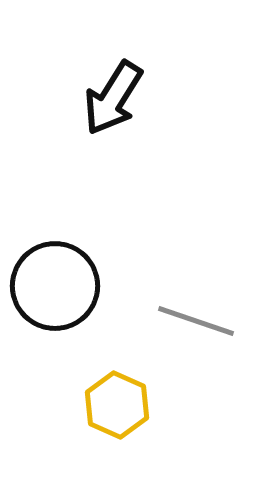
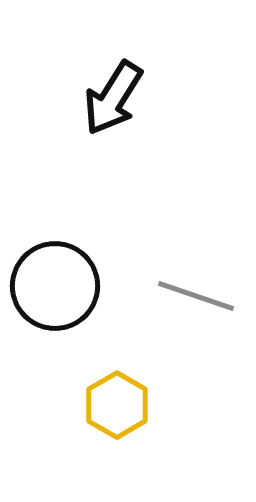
gray line: moved 25 px up
yellow hexagon: rotated 6 degrees clockwise
